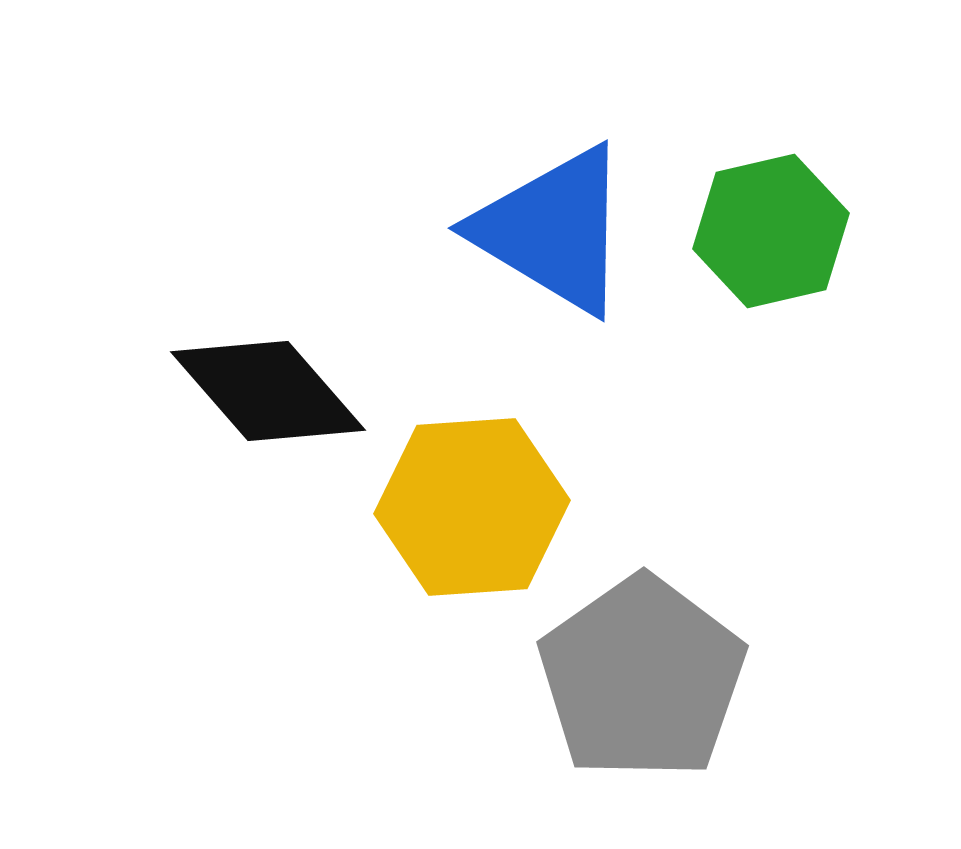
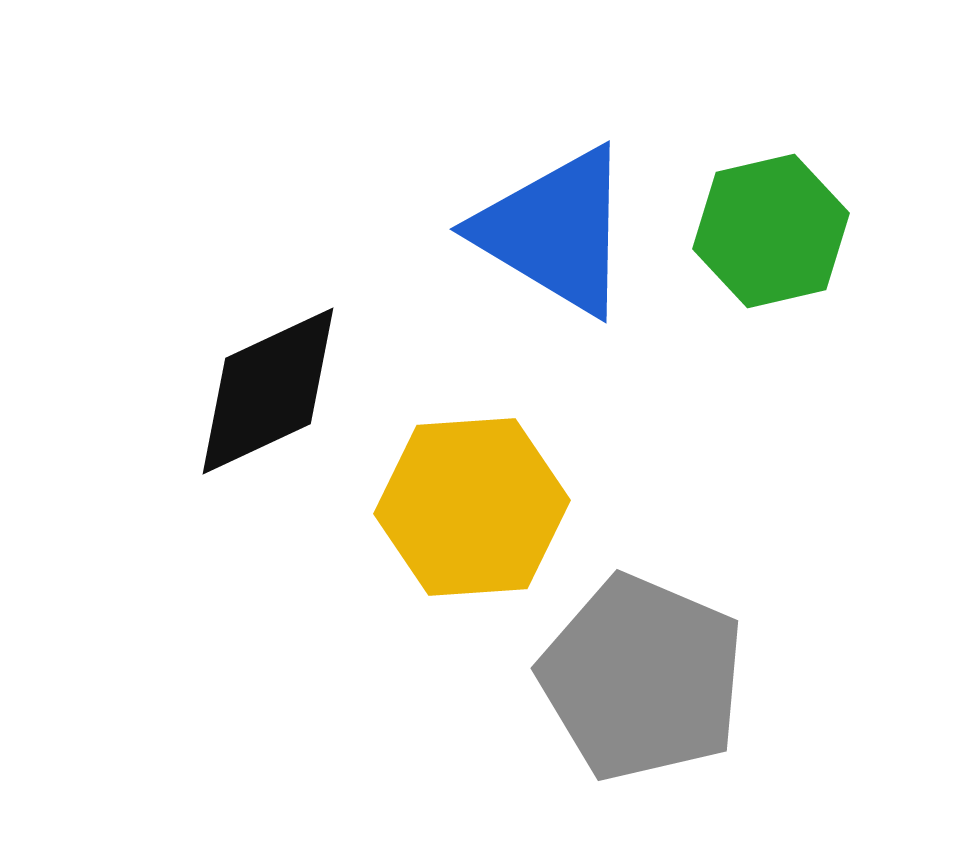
blue triangle: moved 2 px right, 1 px down
black diamond: rotated 74 degrees counterclockwise
gray pentagon: rotated 14 degrees counterclockwise
